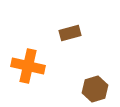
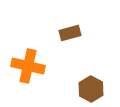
brown hexagon: moved 4 px left; rotated 15 degrees counterclockwise
